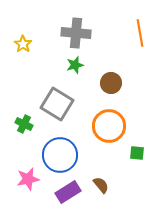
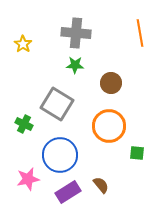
green star: rotated 18 degrees clockwise
